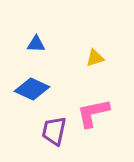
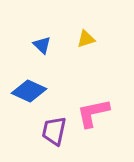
blue triangle: moved 6 px right, 1 px down; rotated 42 degrees clockwise
yellow triangle: moved 9 px left, 19 px up
blue diamond: moved 3 px left, 2 px down
